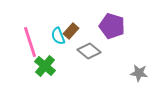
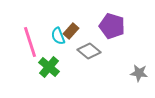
green cross: moved 4 px right, 1 px down
